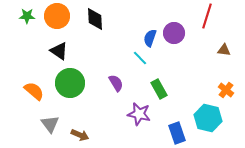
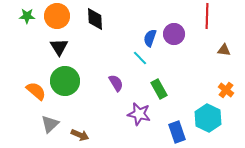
red line: rotated 15 degrees counterclockwise
purple circle: moved 1 px down
black triangle: moved 4 px up; rotated 24 degrees clockwise
green circle: moved 5 px left, 2 px up
orange semicircle: moved 2 px right
cyan hexagon: rotated 12 degrees clockwise
gray triangle: rotated 24 degrees clockwise
blue rectangle: moved 1 px up
